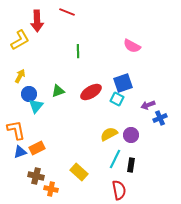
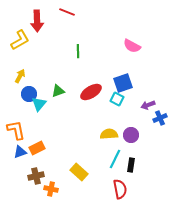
cyan triangle: moved 3 px right, 2 px up
yellow semicircle: rotated 24 degrees clockwise
brown cross: rotated 28 degrees counterclockwise
red semicircle: moved 1 px right, 1 px up
